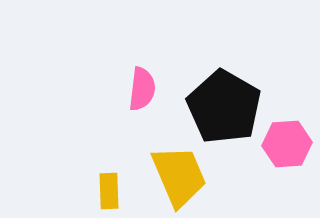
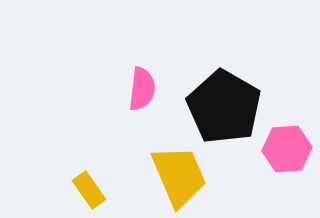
pink hexagon: moved 5 px down
yellow rectangle: moved 20 px left, 1 px up; rotated 33 degrees counterclockwise
